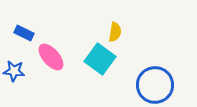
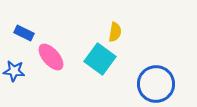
blue circle: moved 1 px right, 1 px up
